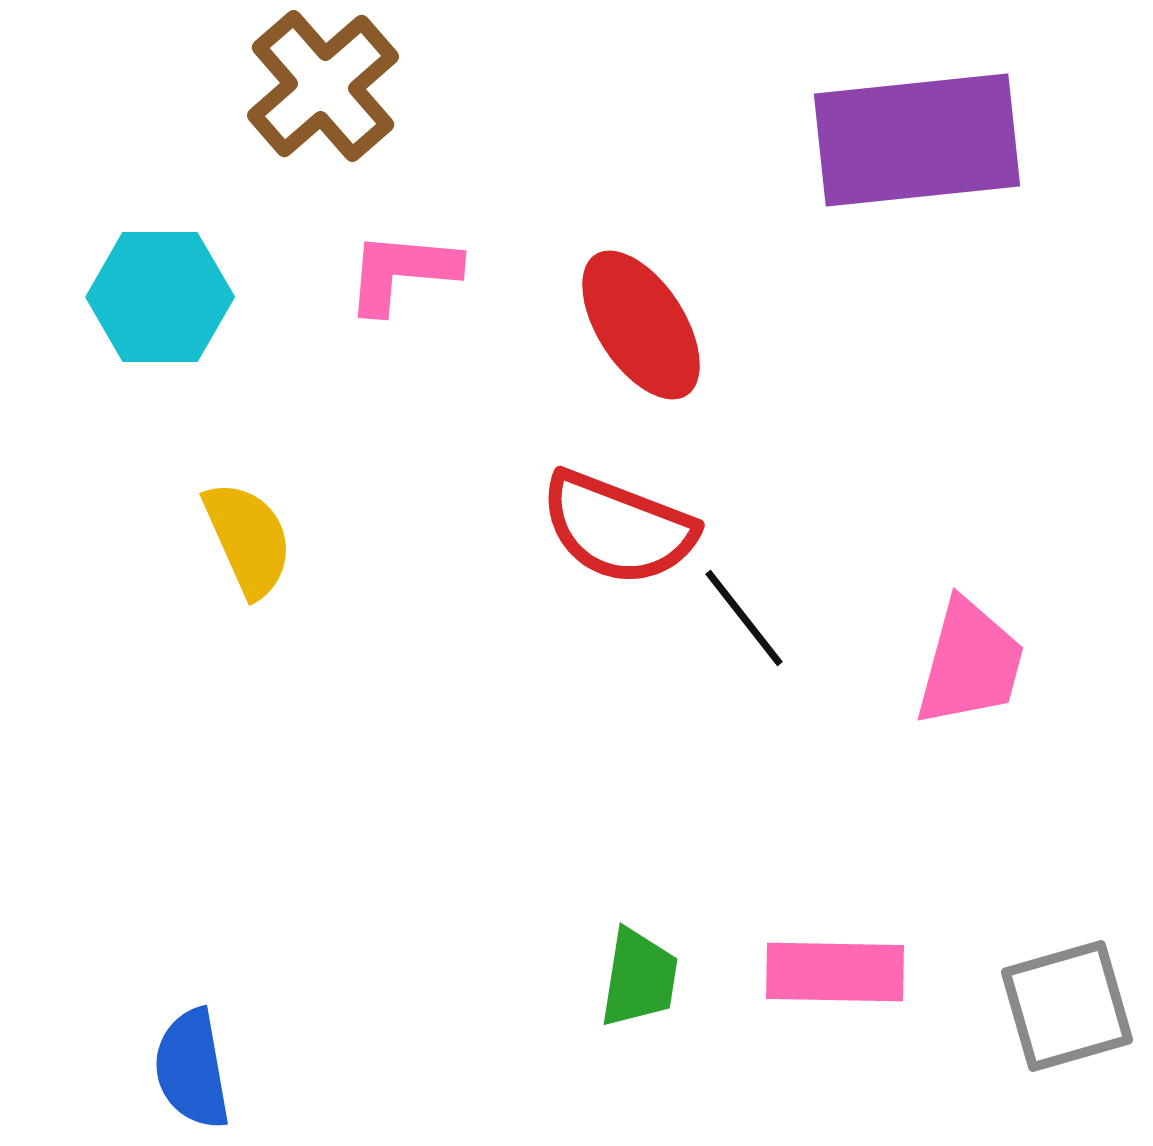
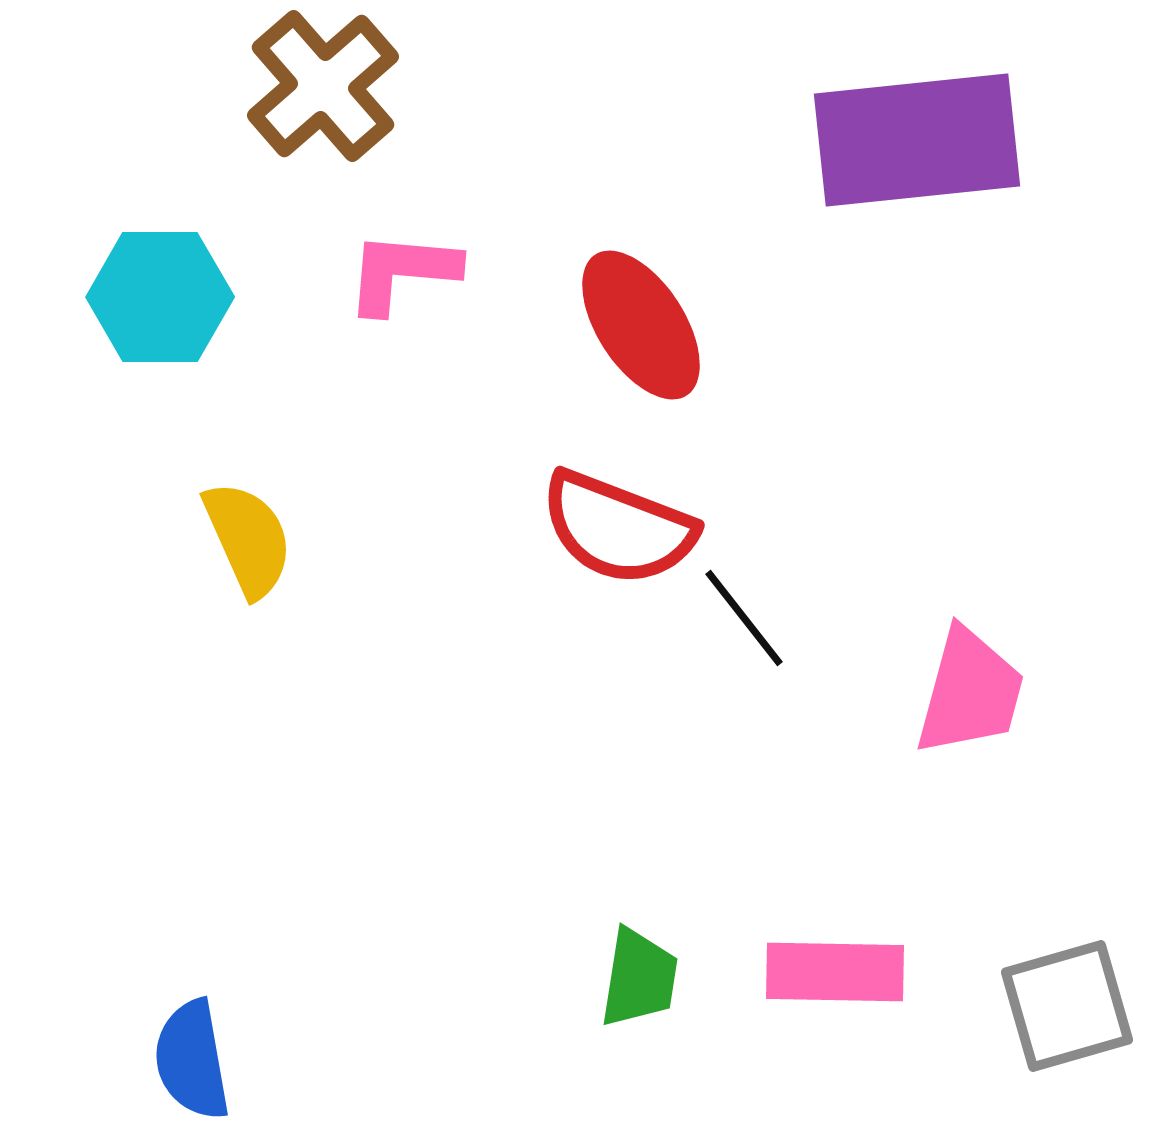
pink trapezoid: moved 29 px down
blue semicircle: moved 9 px up
